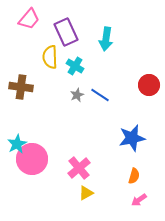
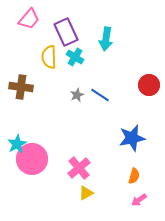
yellow semicircle: moved 1 px left
cyan cross: moved 9 px up
